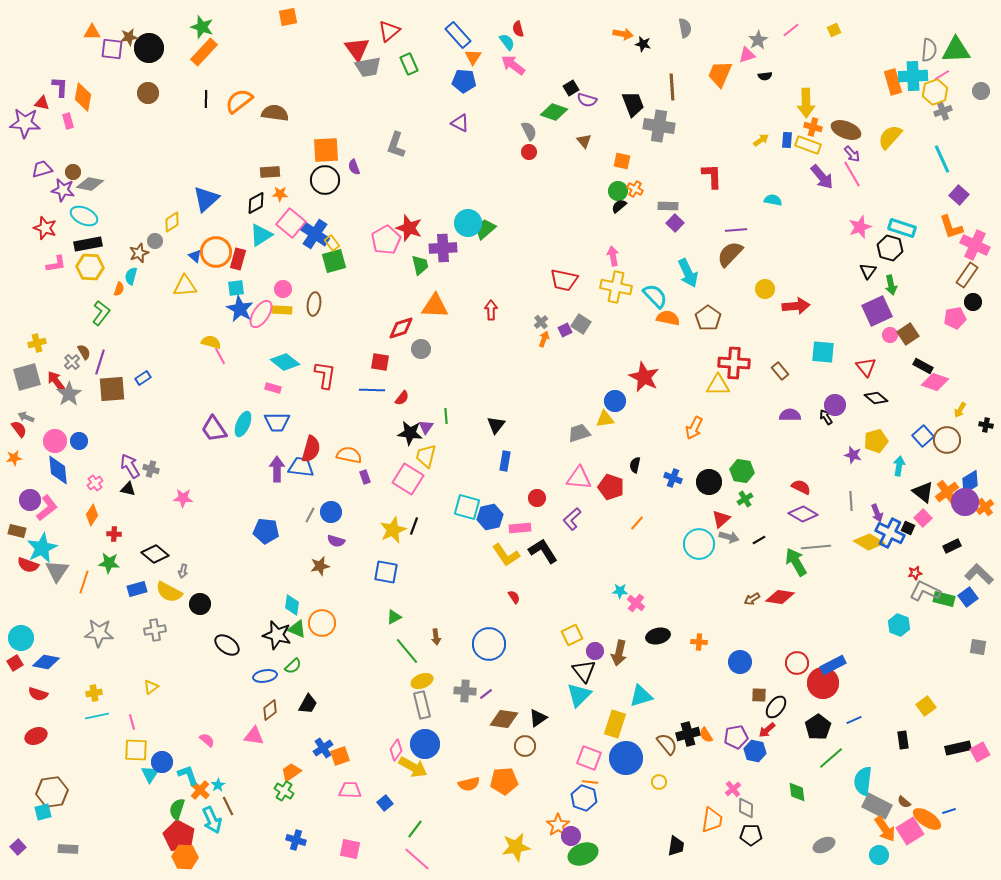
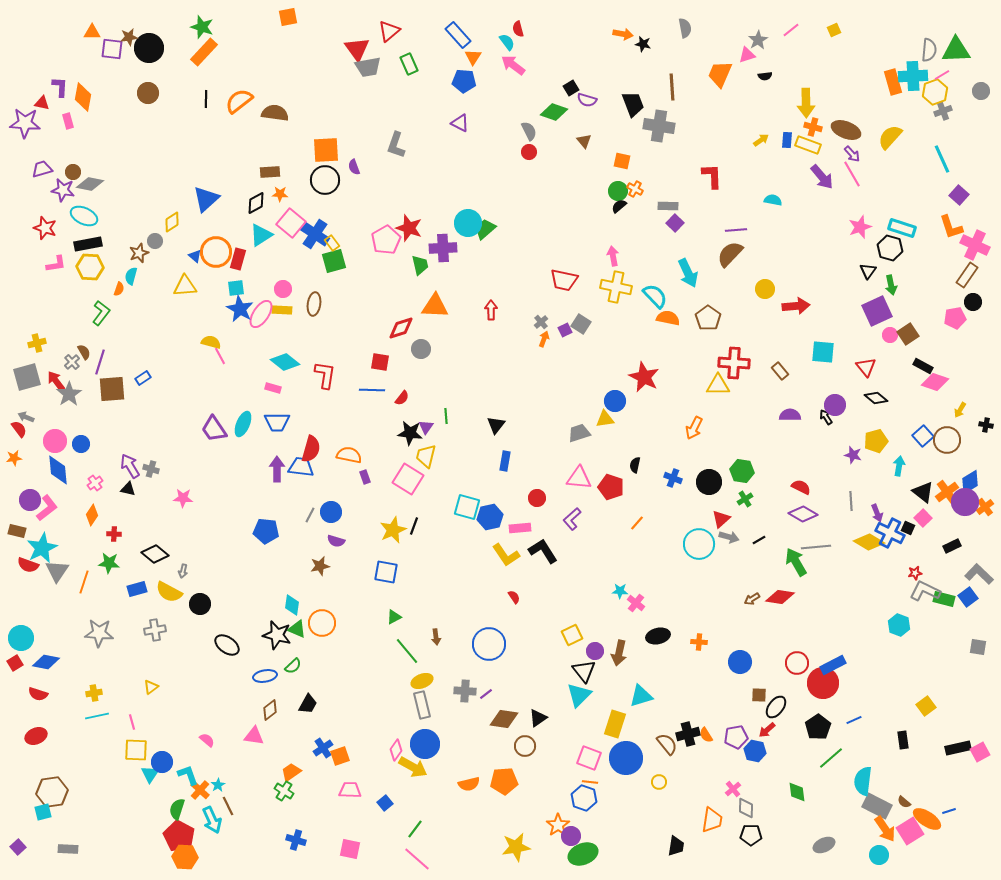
blue circle at (79, 441): moved 2 px right, 3 px down
